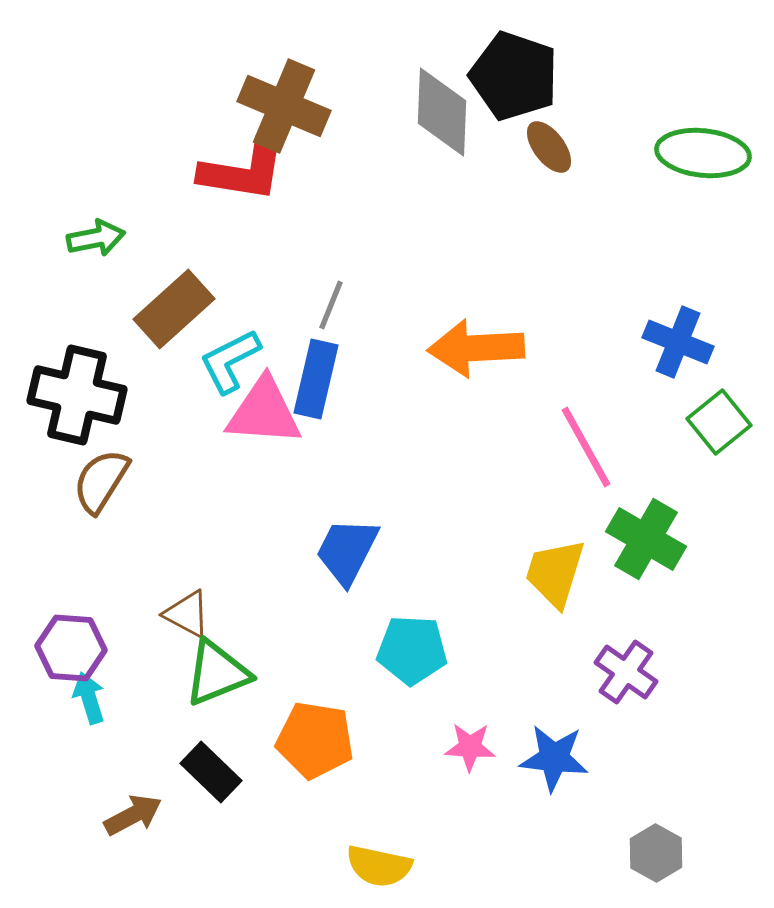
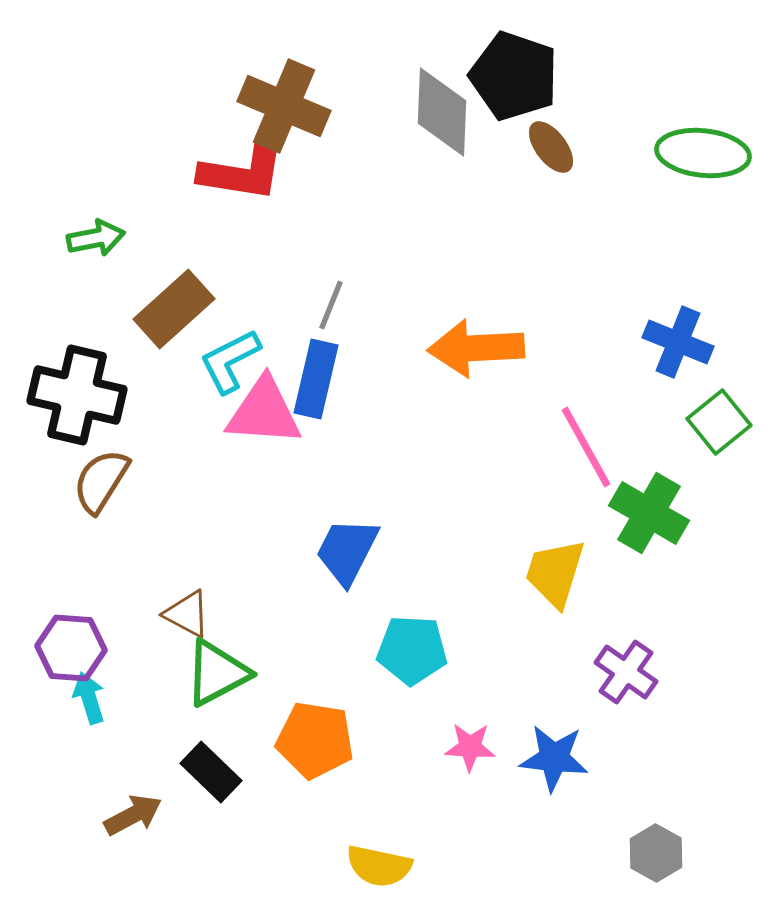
brown ellipse: moved 2 px right
green cross: moved 3 px right, 26 px up
green triangle: rotated 6 degrees counterclockwise
